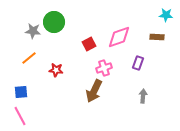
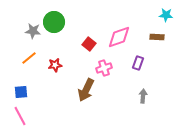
red square: rotated 24 degrees counterclockwise
red star: moved 1 px left, 5 px up; rotated 16 degrees counterclockwise
brown arrow: moved 8 px left, 1 px up
